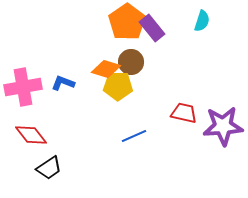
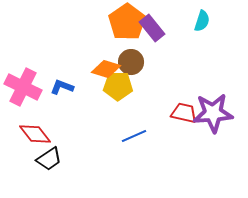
blue L-shape: moved 1 px left, 4 px down
pink cross: rotated 36 degrees clockwise
purple star: moved 10 px left, 13 px up
red diamond: moved 4 px right, 1 px up
black trapezoid: moved 9 px up
